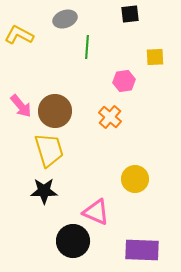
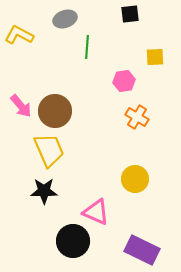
orange cross: moved 27 px right; rotated 10 degrees counterclockwise
yellow trapezoid: rotated 6 degrees counterclockwise
purple rectangle: rotated 24 degrees clockwise
